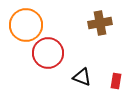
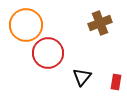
brown cross: rotated 10 degrees counterclockwise
black triangle: rotated 48 degrees clockwise
red rectangle: moved 1 px down
